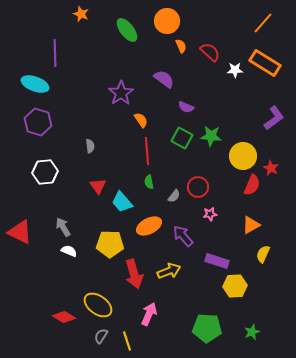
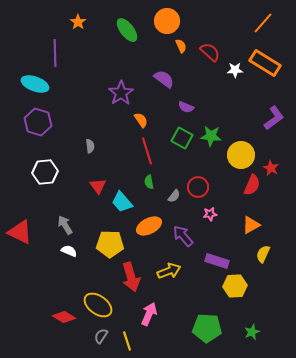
orange star at (81, 14): moved 3 px left, 8 px down; rotated 14 degrees clockwise
red line at (147, 151): rotated 12 degrees counterclockwise
yellow circle at (243, 156): moved 2 px left, 1 px up
gray arrow at (63, 227): moved 2 px right, 2 px up
red arrow at (134, 274): moved 3 px left, 3 px down
